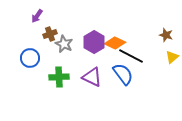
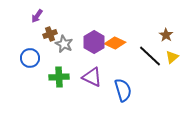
brown star: rotated 16 degrees clockwise
black line: moved 19 px right; rotated 15 degrees clockwise
blue semicircle: moved 16 px down; rotated 20 degrees clockwise
